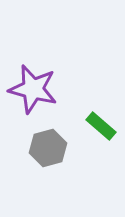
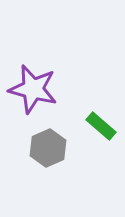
gray hexagon: rotated 9 degrees counterclockwise
